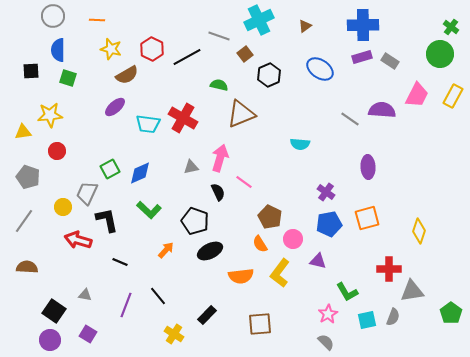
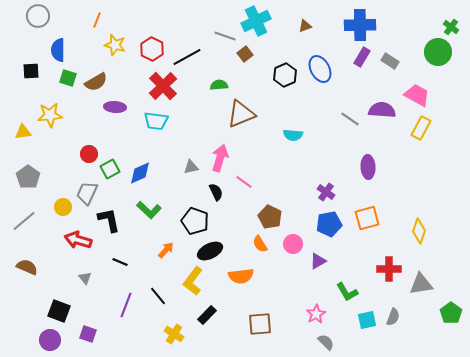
gray circle at (53, 16): moved 15 px left
orange line at (97, 20): rotated 70 degrees counterclockwise
cyan cross at (259, 20): moved 3 px left, 1 px down
blue cross at (363, 25): moved 3 px left
brown triangle at (305, 26): rotated 16 degrees clockwise
gray line at (219, 36): moved 6 px right
yellow star at (111, 49): moved 4 px right, 4 px up
green circle at (440, 54): moved 2 px left, 2 px up
purple rectangle at (362, 57): rotated 42 degrees counterclockwise
blue ellipse at (320, 69): rotated 28 degrees clockwise
brown semicircle at (127, 75): moved 31 px left, 7 px down
black hexagon at (269, 75): moved 16 px right
green semicircle at (219, 85): rotated 18 degrees counterclockwise
pink trapezoid at (417, 95): rotated 88 degrees counterclockwise
yellow rectangle at (453, 96): moved 32 px left, 32 px down
purple ellipse at (115, 107): rotated 45 degrees clockwise
red cross at (183, 118): moved 20 px left, 32 px up; rotated 16 degrees clockwise
cyan trapezoid at (148, 124): moved 8 px right, 3 px up
cyan semicircle at (300, 144): moved 7 px left, 9 px up
red circle at (57, 151): moved 32 px right, 3 px down
gray pentagon at (28, 177): rotated 15 degrees clockwise
black semicircle at (218, 192): moved 2 px left
black L-shape at (107, 220): moved 2 px right
gray line at (24, 221): rotated 15 degrees clockwise
pink circle at (293, 239): moved 5 px down
purple triangle at (318, 261): rotated 42 degrees counterclockwise
brown semicircle at (27, 267): rotated 20 degrees clockwise
yellow L-shape at (280, 273): moved 87 px left, 8 px down
gray triangle at (412, 291): moved 9 px right, 7 px up
gray triangle at (85, 295): moved 17 px up; rotated 40 degrees clockwise
black square at (54, 311): moved 5 px right; rotated 15 degrees counterclockwise
pink star at (328, 314): moved 12 px left
purple square at (88, 334): rotated 12 degrees counterclockwise
